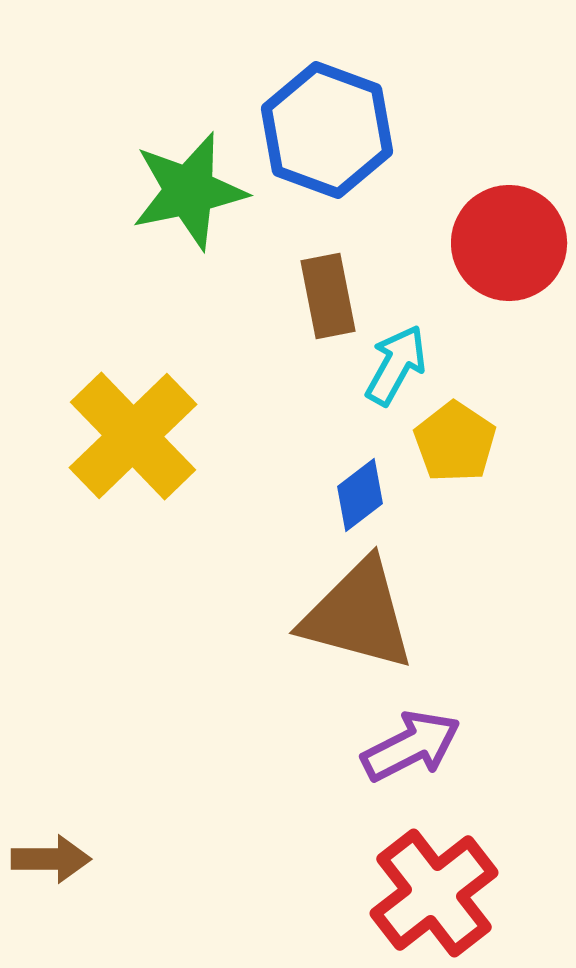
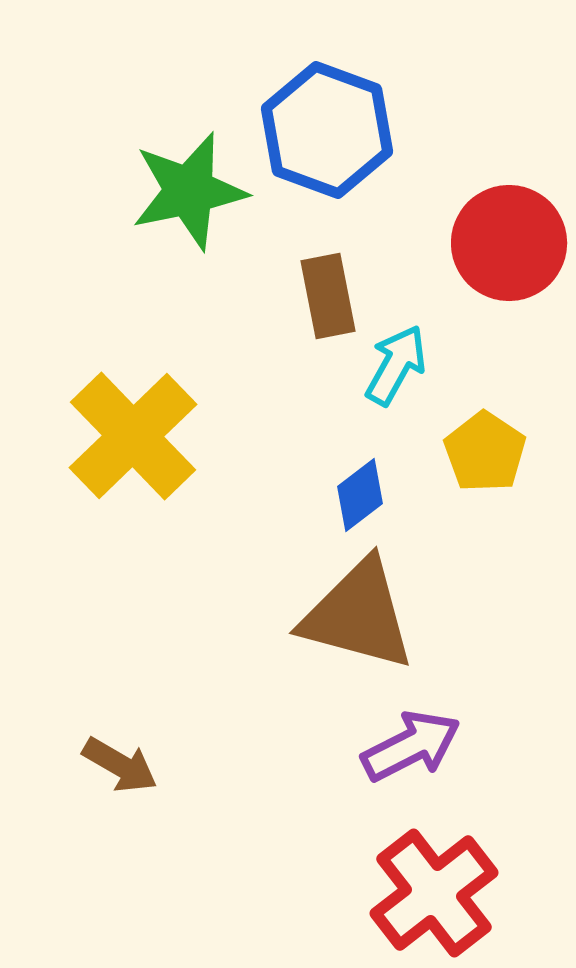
yellow pentagon: moved 30 px right, 10 px down
brown arrow: moved 69 px right, 94 px up; rotated 30 degrees clockwise
